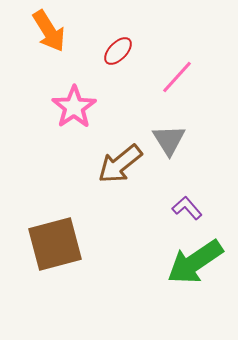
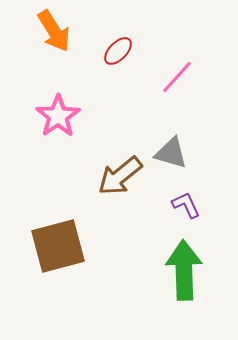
orange arrow: moved 5 px right
pink star: moved 16 px left, 9 px down
gray triangle: moved 2 px right, 13 px down; rotated 42 degrees counterclockwise
brown arrow: moved 12 px down
purple L-shape: moved 1 px left, 3 px up; rotated 16 degrees clockwise
brown square: moved 3 px right, 2 px down
green arrow: moved 11 px left, 8 px down; rotated 122 degrees clockwise
